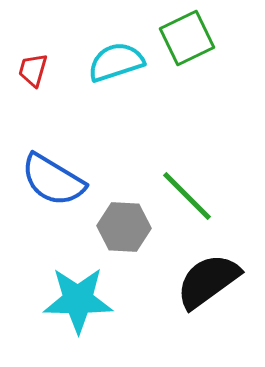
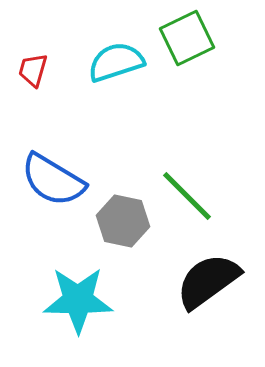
gray hexagon: moved 1 px left, 6 px up; rotated 9 degrees clockwise
